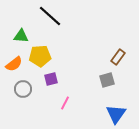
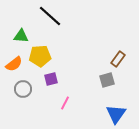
brown rectangle: moved 2 px down
